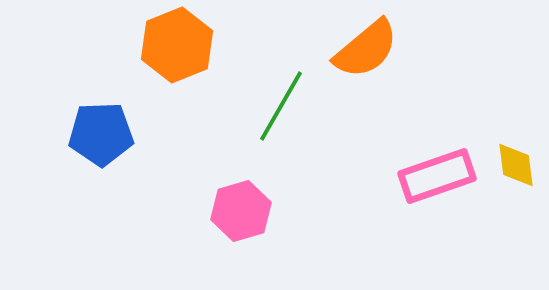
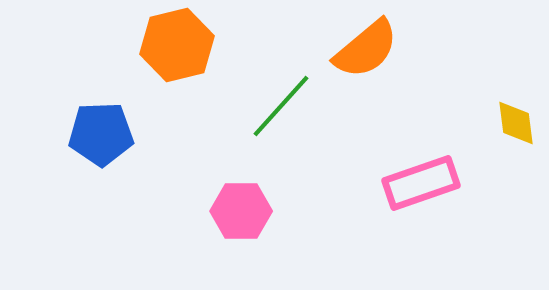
orange hexagon: rotated 8 degrees clockwise
green line: rotated 12 degrees clockwise
yellow diamond: moved 42 px up
pink rectangle: moved 16 px left, 7 px down
pink hexagon: rotated 16 degrees clockwise
